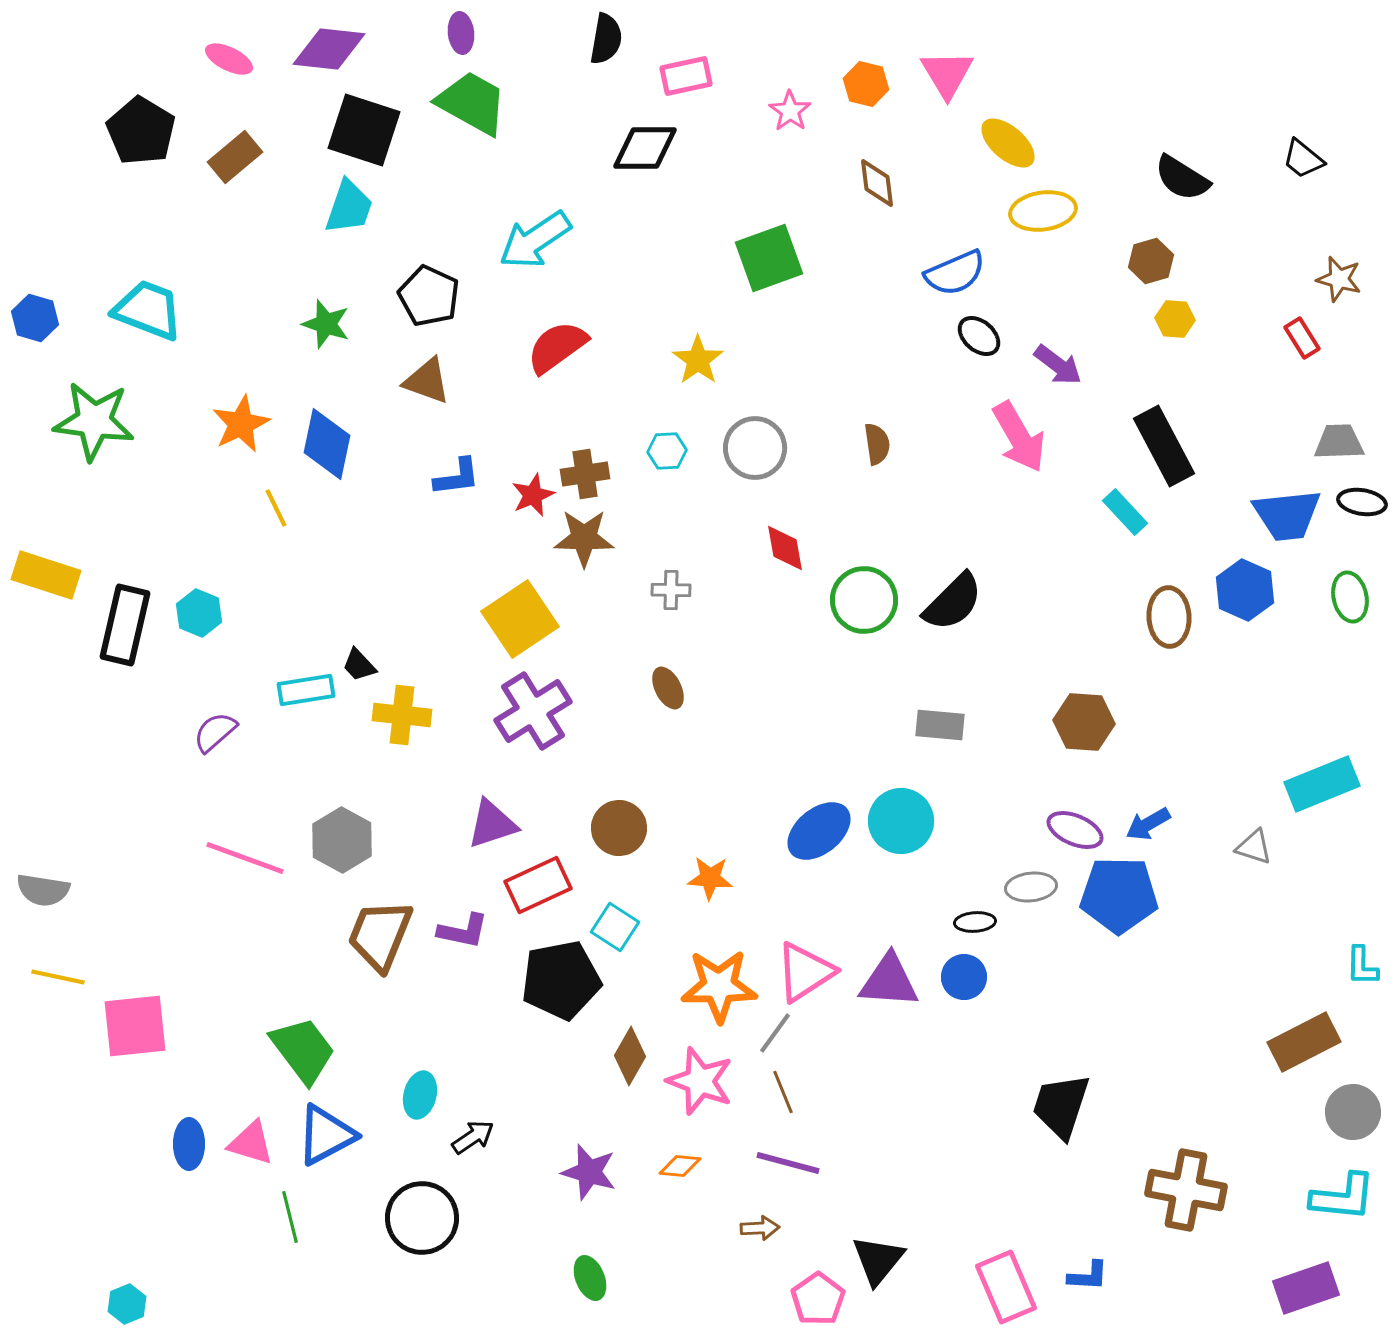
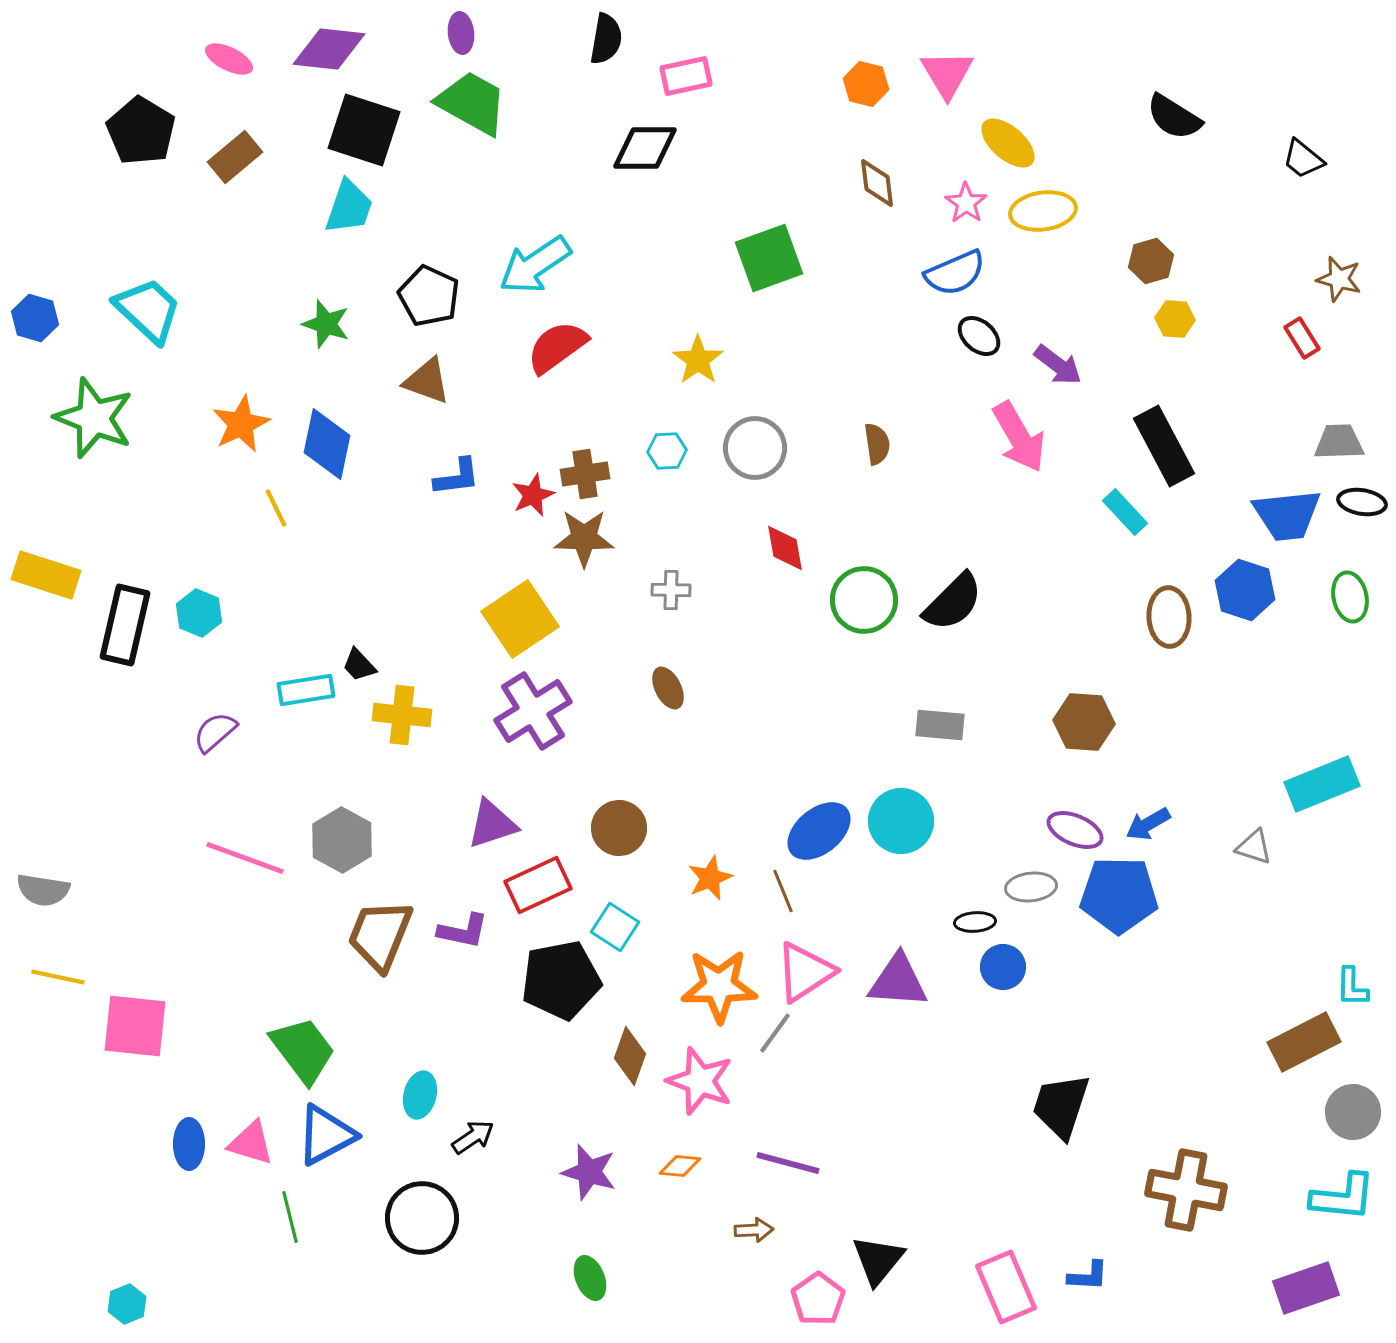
pink star at (790, 111): moved 176 px right, 92 px down
black semicircle at (1182, 178): moved 8 px left, 61 px up
cyan arrow at (535, 240): moved 25 px down
cyan trapezoid at (148, 310): rotated 22 degrees clockwise
green star at (94, 421): moved 3 px up; rotated 14 degrees clockwise
blue hexagon at (1245, 590): rotated 6 degrees counterclockwise
orange star at (710, 878): rotated 27 degrees counterclockwise
cyan L-shape at (1362, 966): moved 10 px left, 21 px down
blue circle at (964, 977): moved 39 px right, 10 px up
purple triangle at (889, 981): moved 9 px right
pink square at (135, 1026): rotated 12 degrees clockwise
brown diamond at (630, 1056): rotated 10 degrees counterclockwise
brown line at (783, 1092): moved 201 px up
brown arrow at (760, 1228): moved 6 px left, 2 px down
